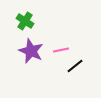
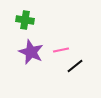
green cross: moved 1 px up; rotated 24 degrees counterclockwise
purple star: moved 1 px down
